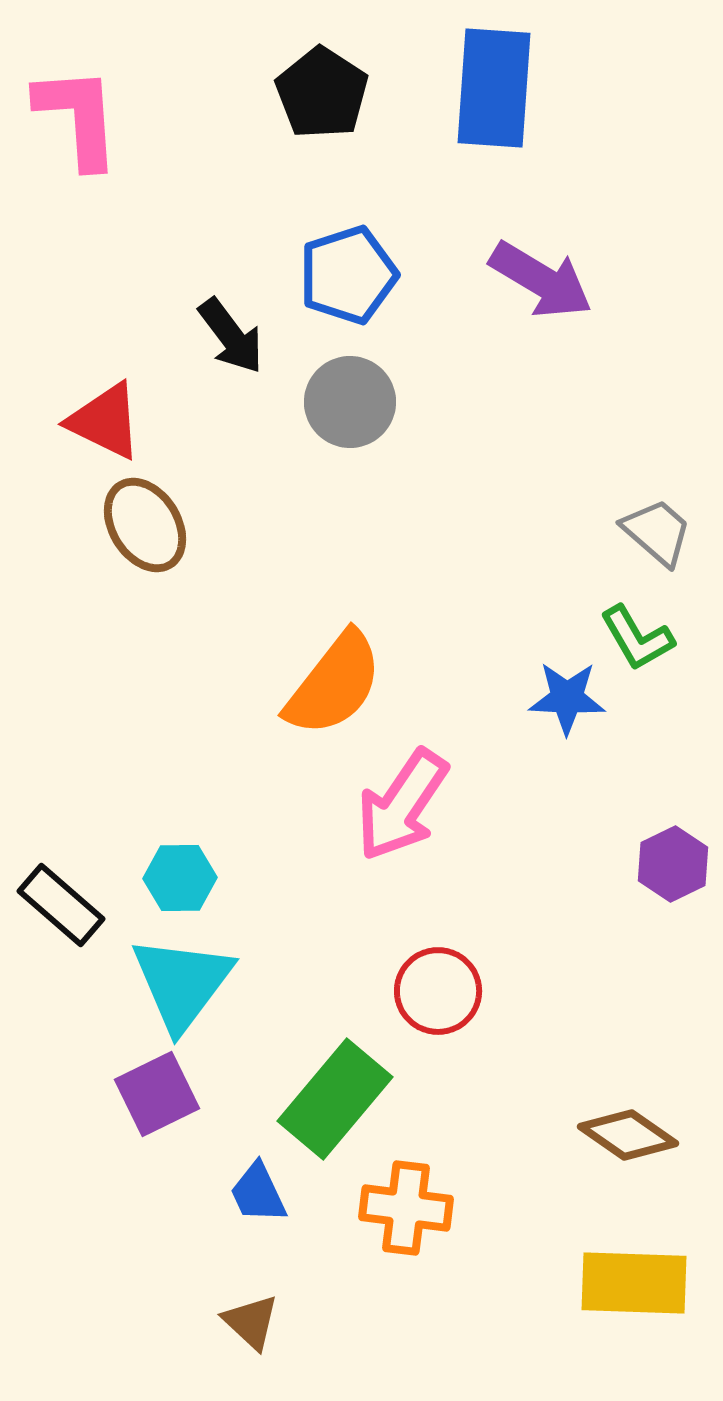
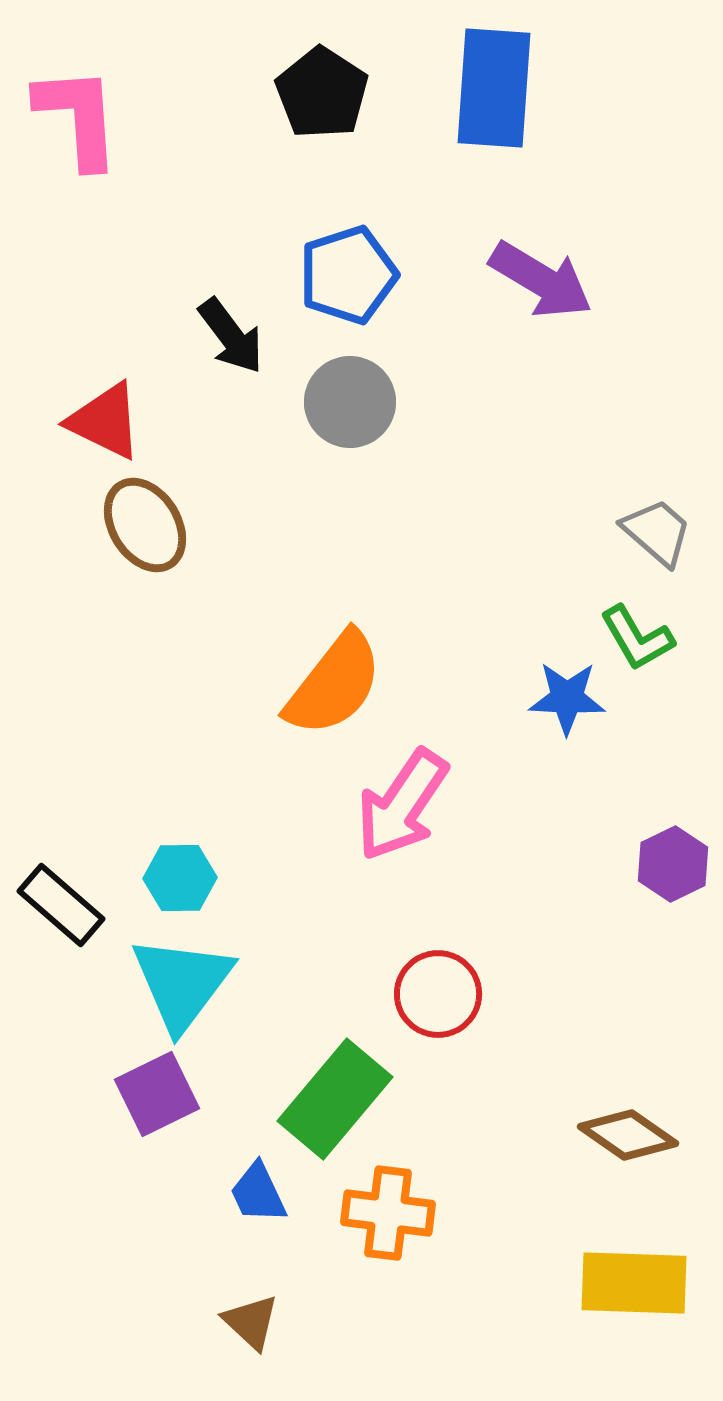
red circle: moved 3 px down
orange cross: moved 18 px left, 5 px down
